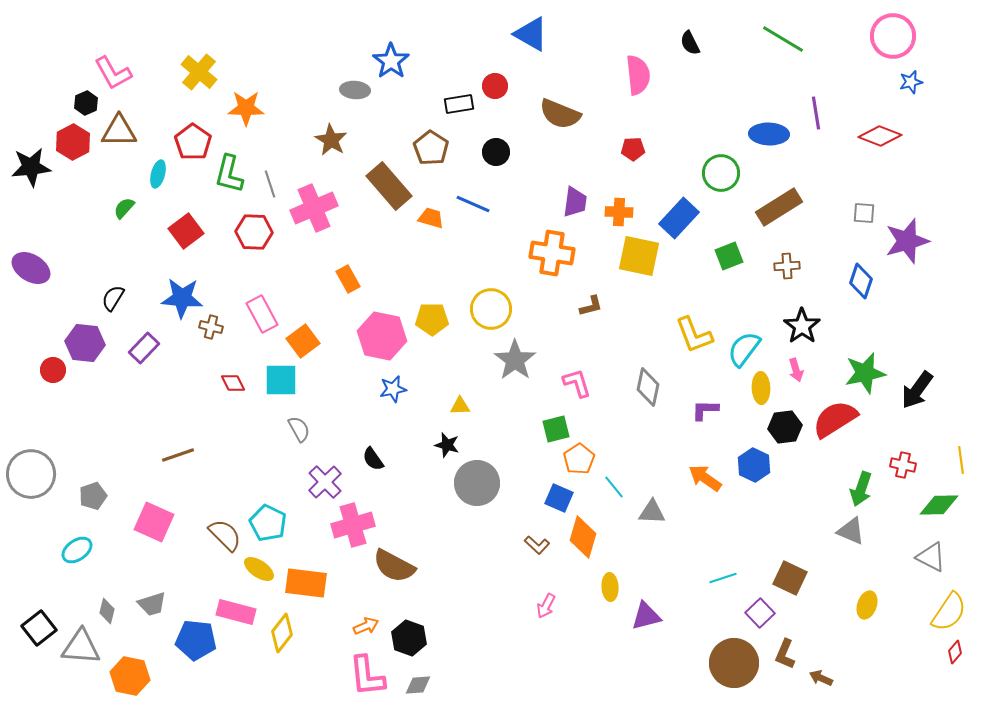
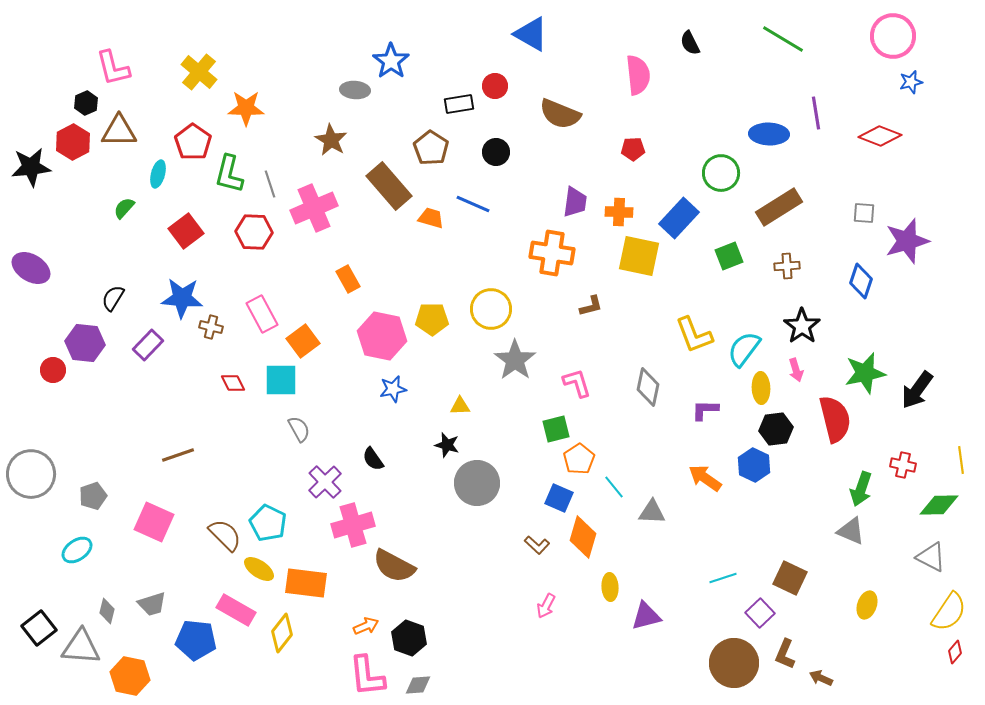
pink L-shape at (113, 73): moved 5 px up; rotated 15 degrees clockwise
purple rectangle at (144, 348): moved 4 px right, 3 px up
red semicircle at (835, 419): rotated 108 degrees clockwise
black hexagon at (785, 427): moved 9 px left, 2 px down
pink rectangle at (236, 612): moved 2 px up; rotated 15 degrees clockwise
